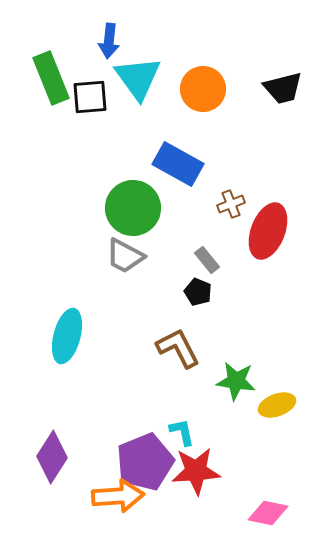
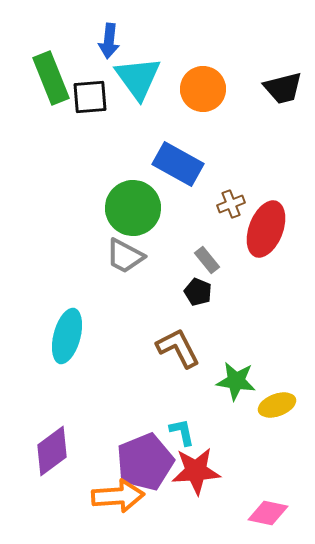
red ellipse: moved 2 px left, 2 px up
purple diamond: moved 6 px up; rotated 21 degrees clockwise
